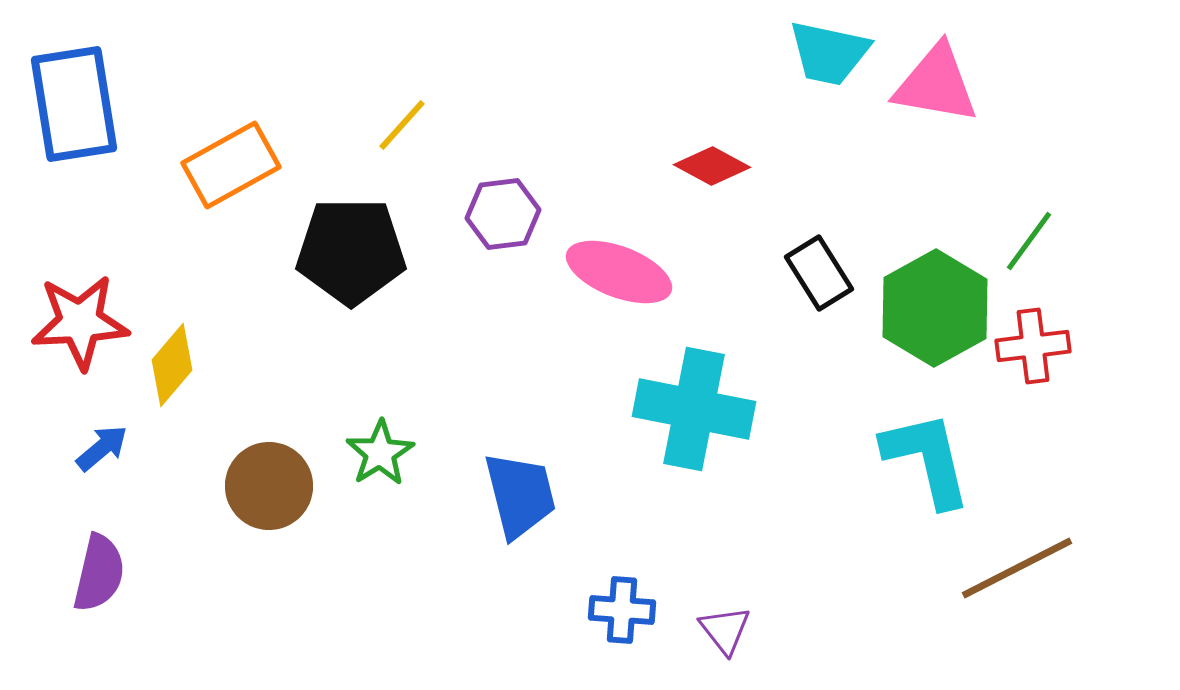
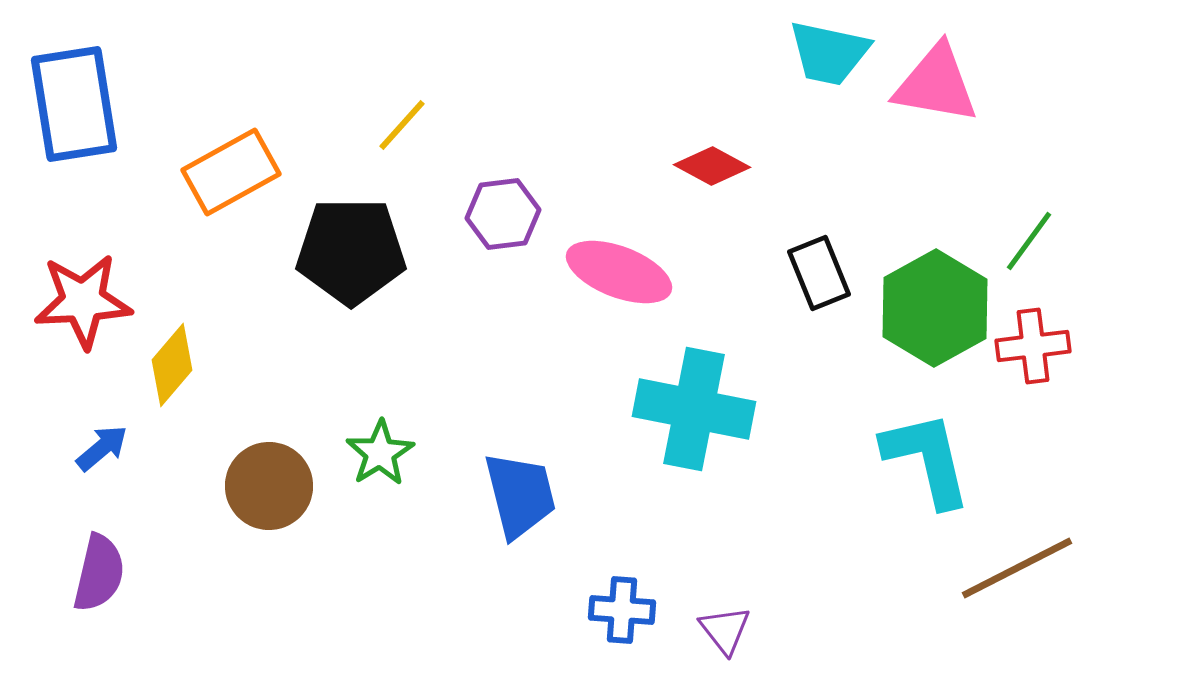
orange rectangle: moved 7 px down
black rectangle: rotated 10 degrees clockwise
red star: moved 3 px right, 21 px up
